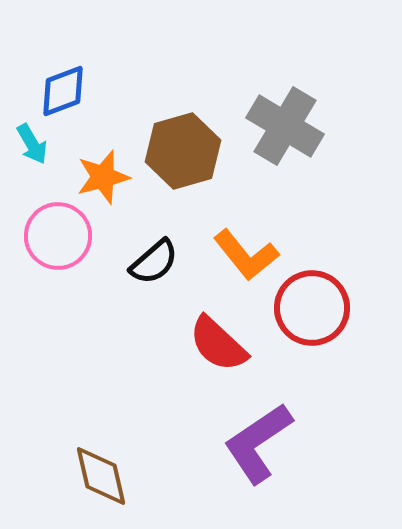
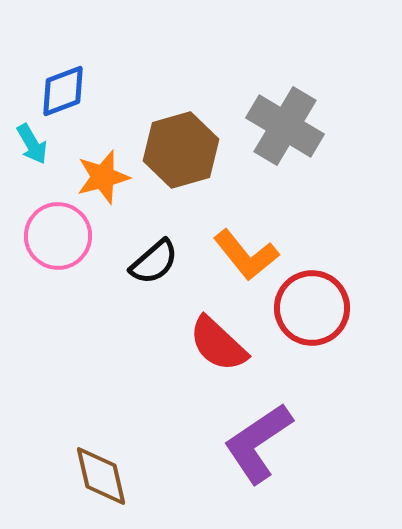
brown hexagon: moved 2 px left, 1 px up
